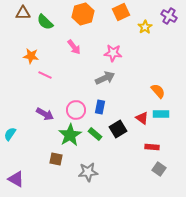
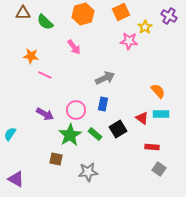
pink star: moved 16 px right, 12 px up
blue rectangle: moved 3 px right, 3 px up
